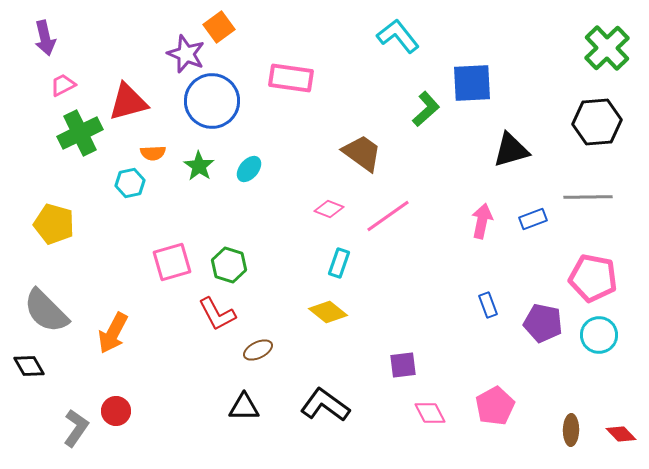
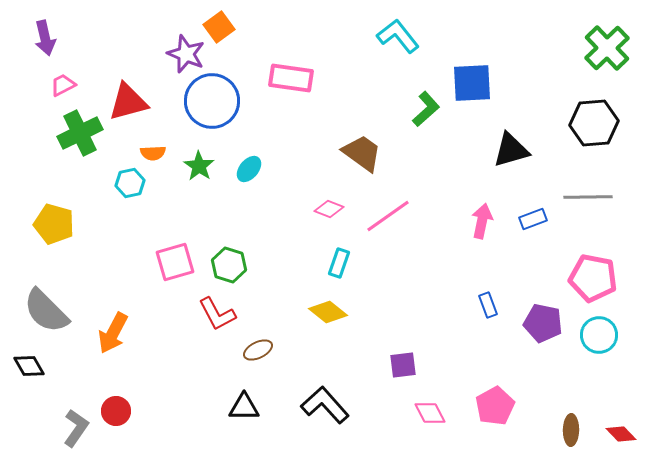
black hexagon at (597, 122): moved 3 px left, 1 px down
pink square at (172, 262): moved 3 px right
black L-shape at (325, 405): rotated 12 degrees clockwise
